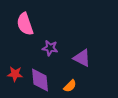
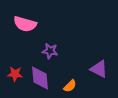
pink semicircle: rotated 55 degrees counterclockwise
purple star: moved 3 px down
purple triangle: moved 17 px right, 11 px down
purple diamond: moved 2 px up
